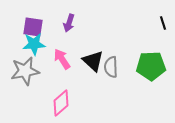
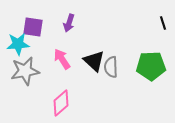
cyan star: moved 16 px left
black triangle: moved 1 px right
